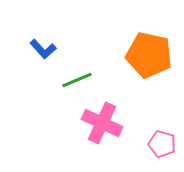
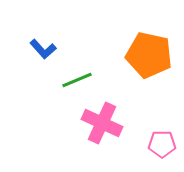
pink pentagon: rotated 16 degrees counterclockwise
